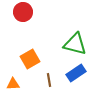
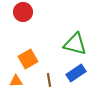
orange square: moved 2 px left
orange triangle: moved 3 px right, 3 px up
